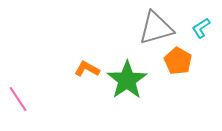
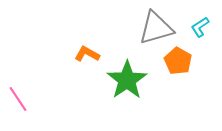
cyan L-shape: moved 1 px left, 1 px up
orange L-shape: moved 15 px up
